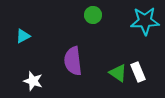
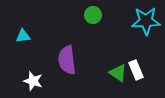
cyan star: moved 1 px right
cyan triangle: rotated 21 degrees clockwise
purple semicircle: moved 6 px left, 1 px up
white rectangle: moved 2 px left, 2 px up
